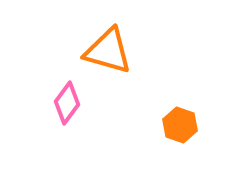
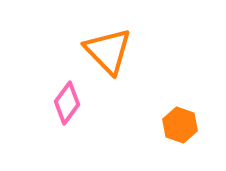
orange triangle: rotated 30 degrees clockwise
